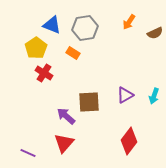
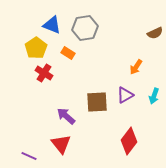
orange arrow: moved 7 px right, 45 px down
orange rectangle: moved 5 px left
brown square: moved 8 px right
red triangle: moved 3 px left, 1 px down; rotated 20 degrees counterclockwise
purple line: moved 1 px right, 3 px down
